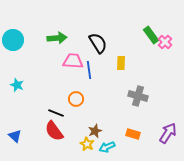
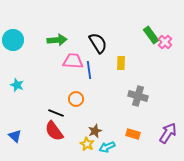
green arrow: moved 2 px down
